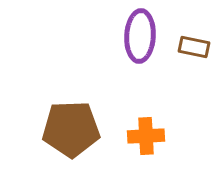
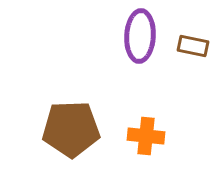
brown rectangle: moved 1 px left, 1 px up
orange cross: rotated 9 degrees clockwise
